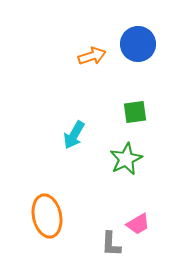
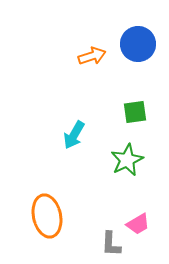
green star: moved 1 px right, 1 px down
